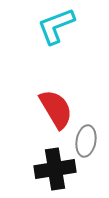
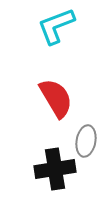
red semicircle: moved 11 px up
